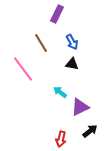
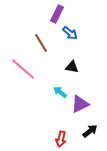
blue arrow: moved 2 px left, 9 px up; rotated 21 degrees counterclockwise
black triangle: moved 3 px down
pink line: rotated 12 degrees counterclockwise
purple triangle: moved 3 px up
